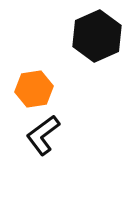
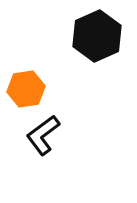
orange hexagon: moved 8 px left
